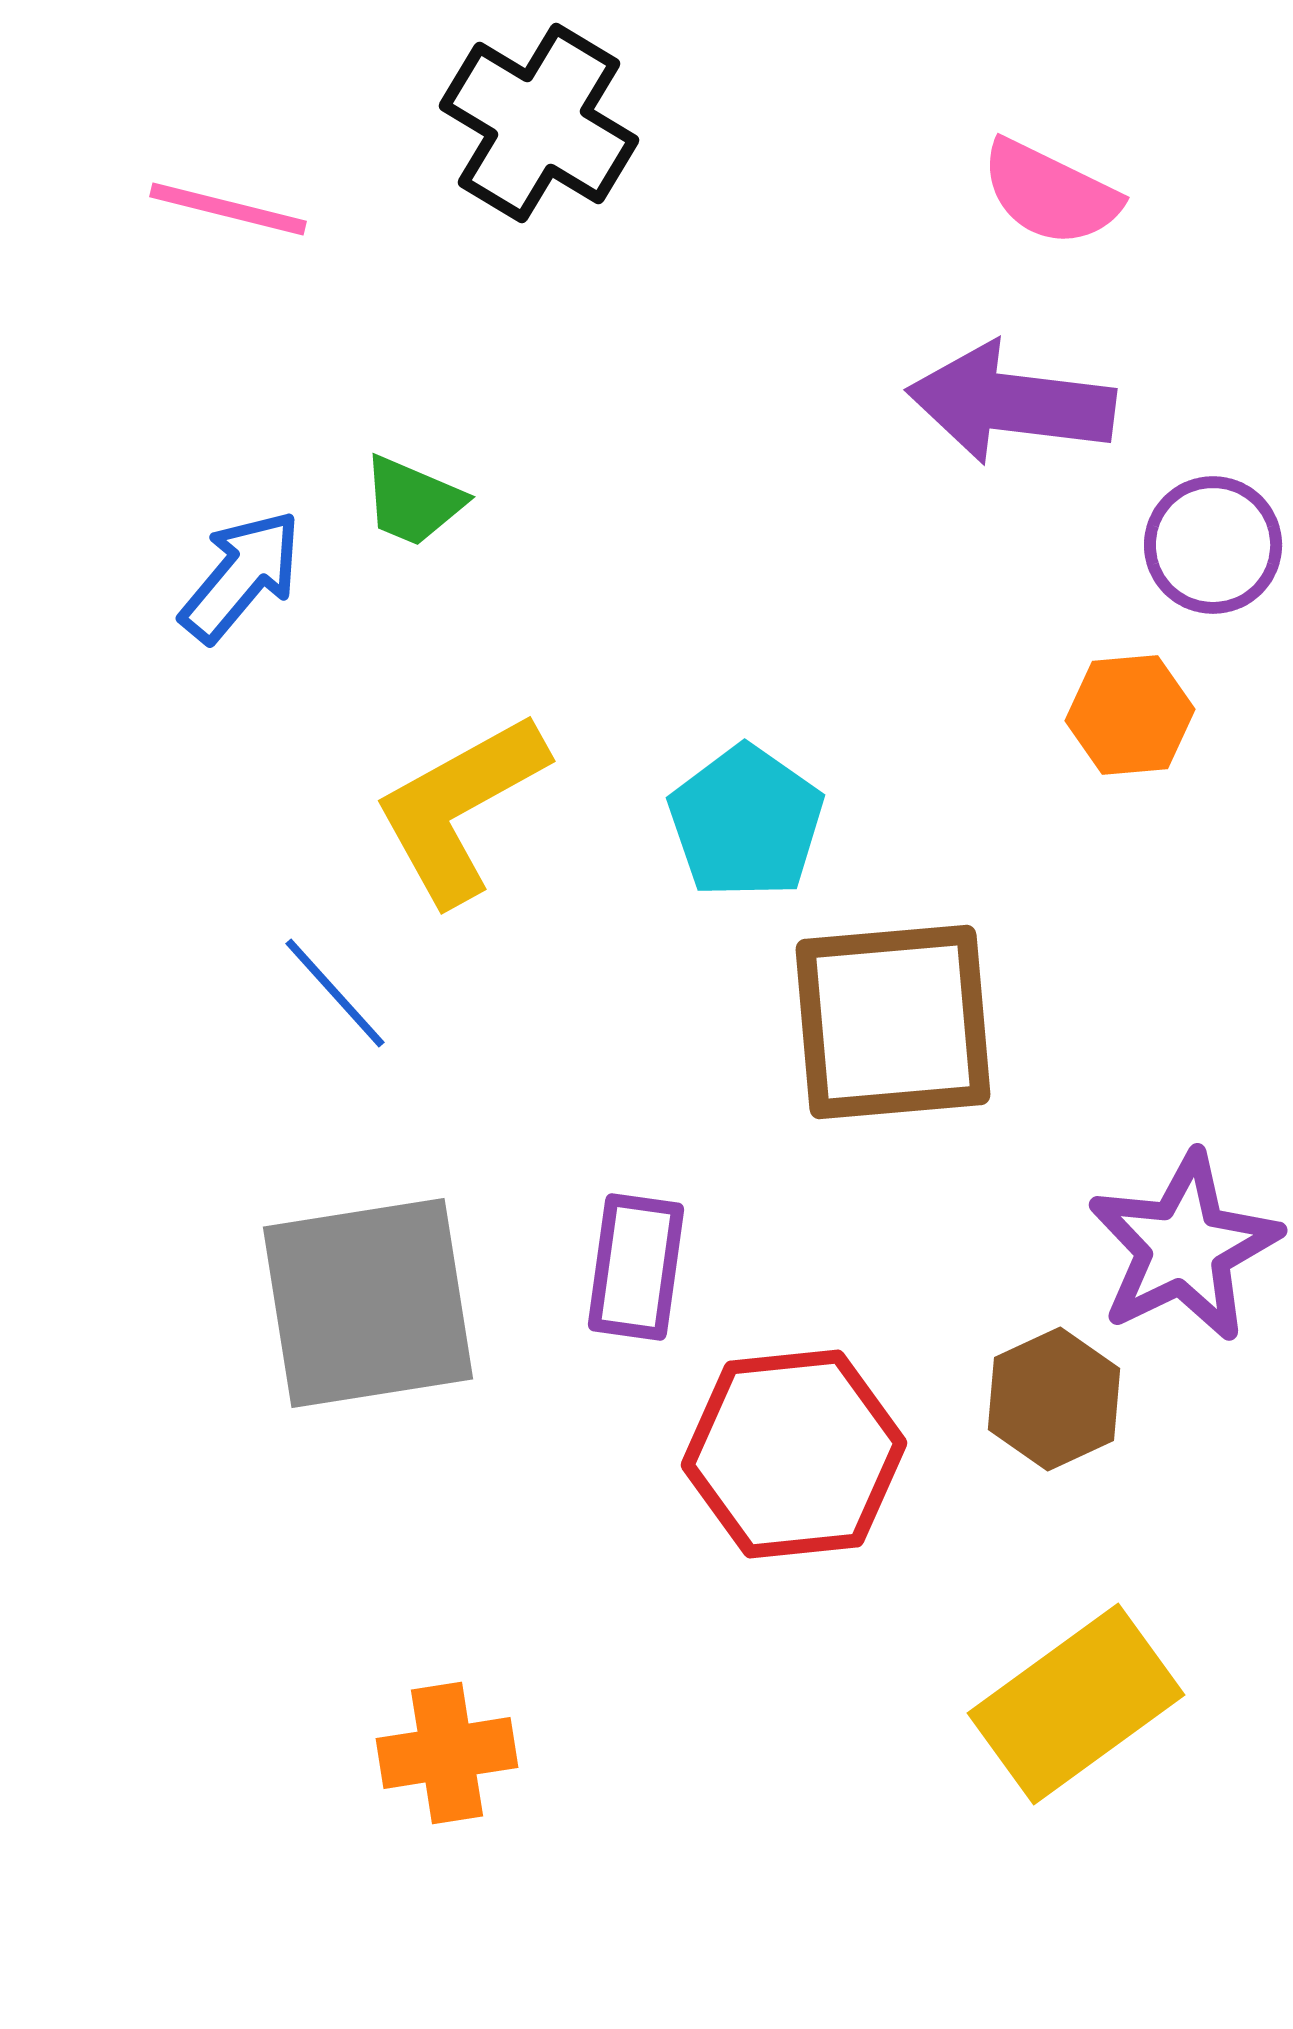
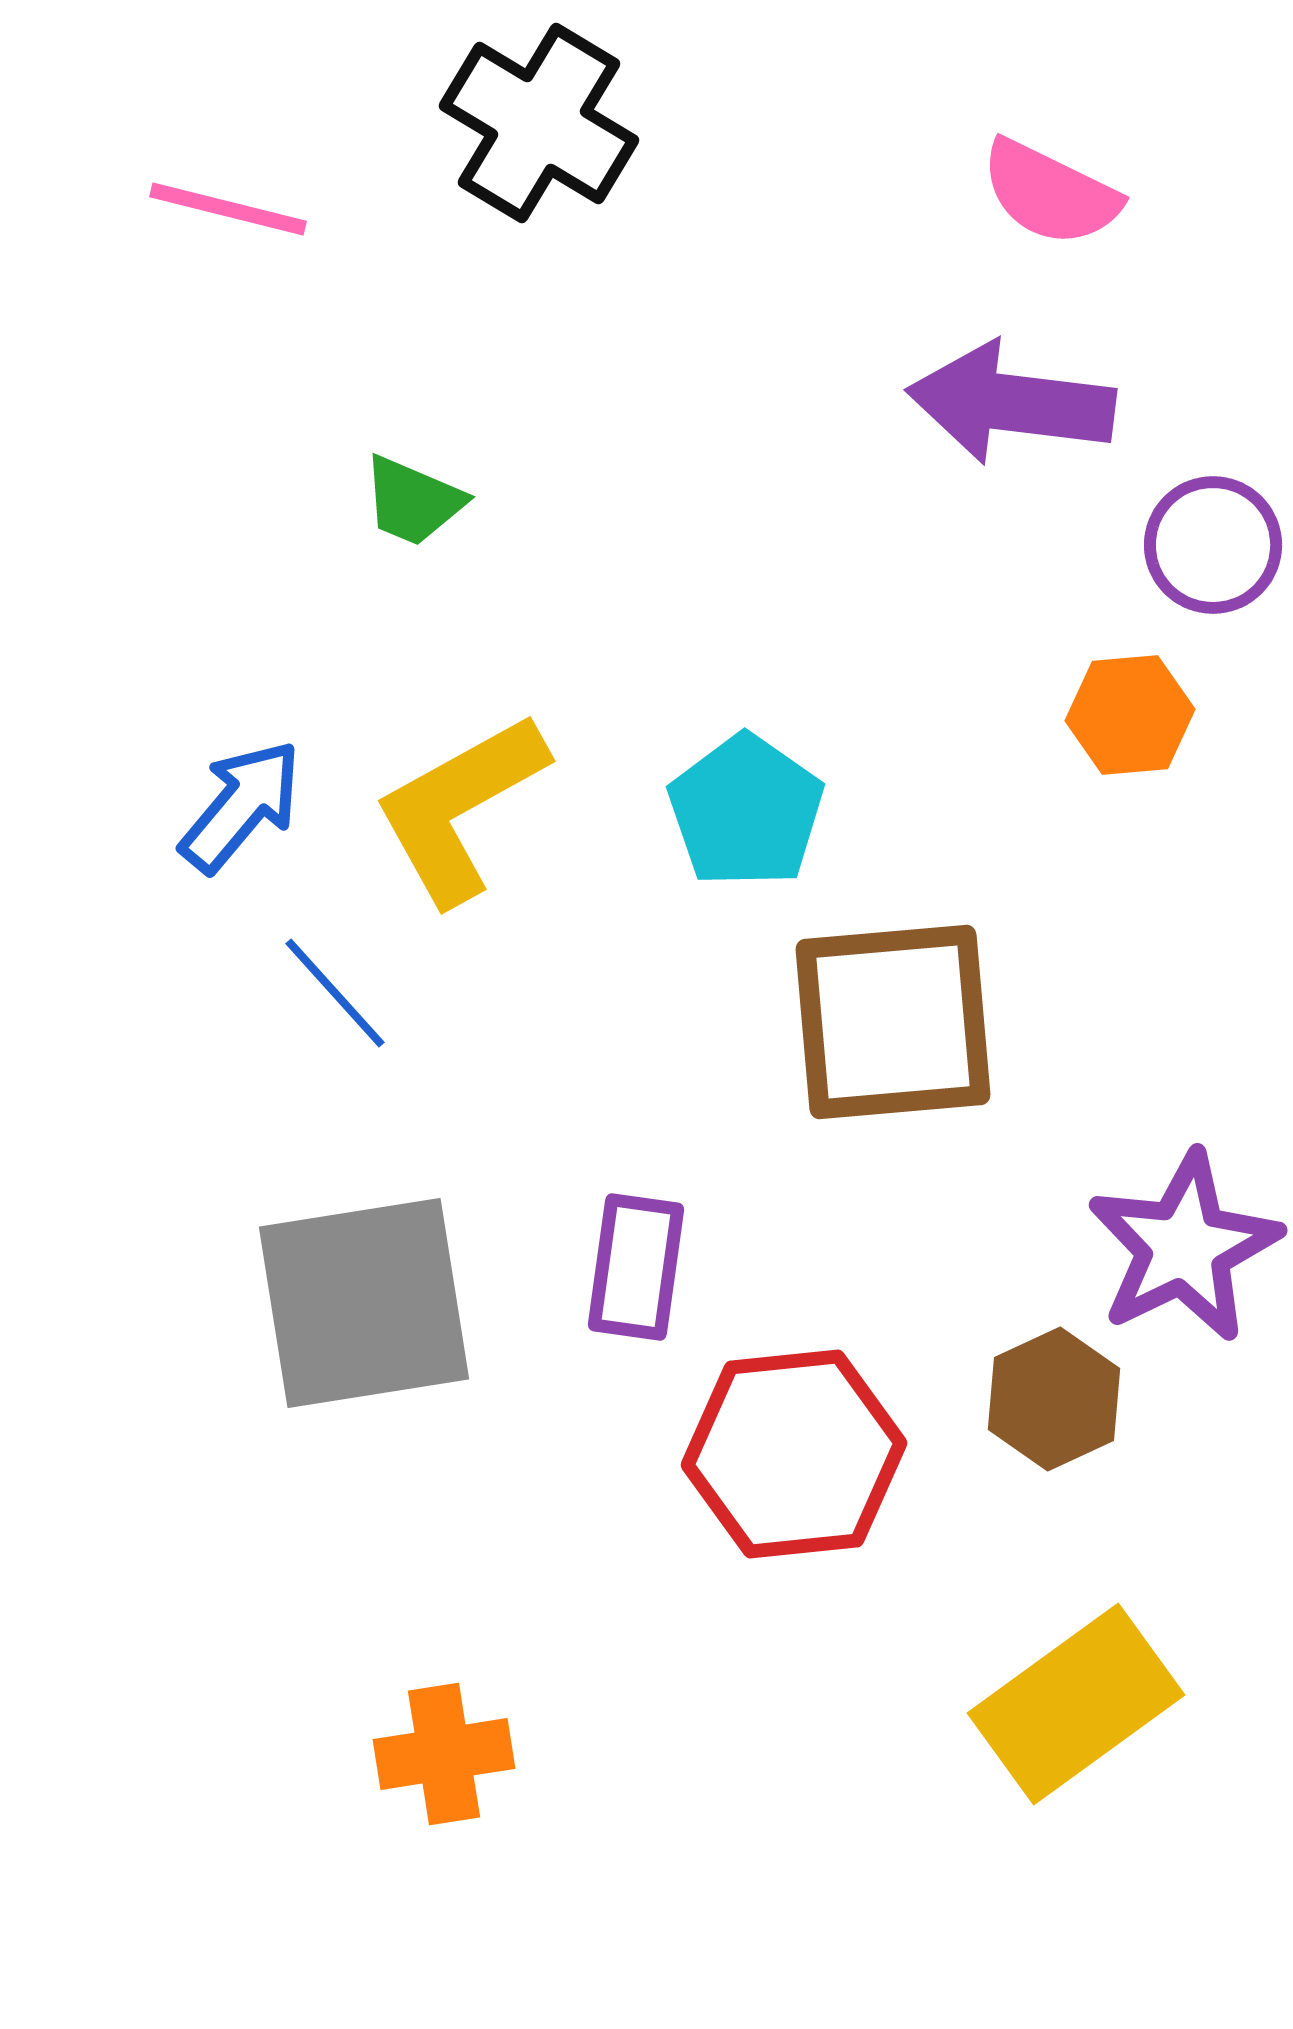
blue arrow: moved 230 px down
cyan pentagon: moved 11 px up
gray square: moved 4 px left
orange cross: moved 3 px left, 1 px down
